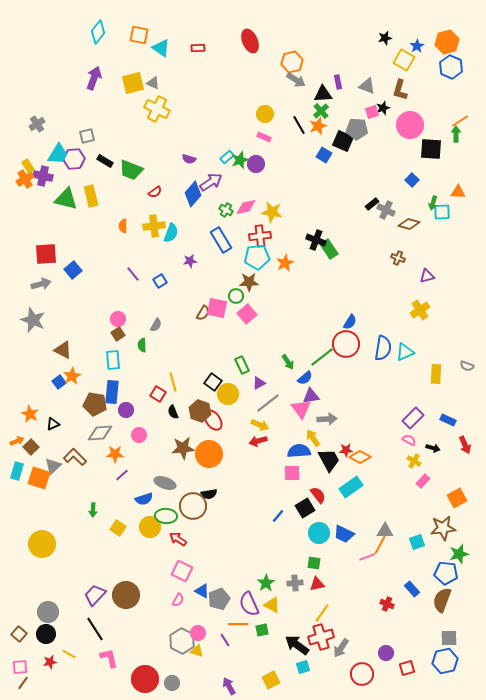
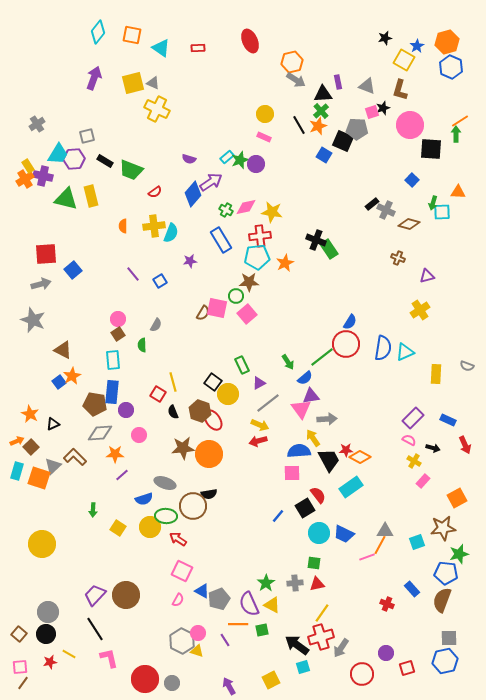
orange square at (139, 35): moved 7 px left
